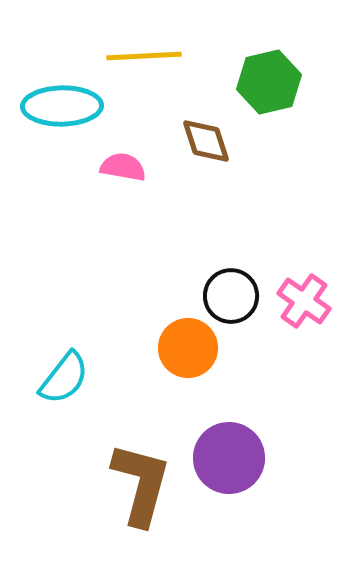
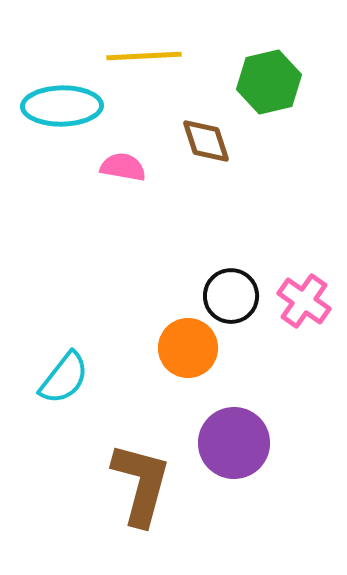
purple circle: moved 5 px right, 15 px up
